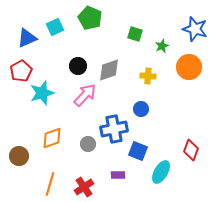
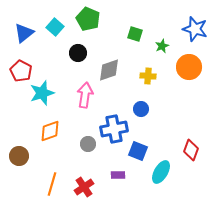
green pentagon: moved 2 px left, 1 px down
cyan square: rotated 24 degrees counterclockwise
blue triangle: moved 3 px left, 5 px up; rotated 15 degrees counterclockwise
black circle: moved 13 px up
red pentagon: rotated 15 degrees counterclockwise
pink arrow: rotated 35 degrees counterclockwise
orange diamond: moved 2 px left, 7 px up
orange line: moved 2 px right
